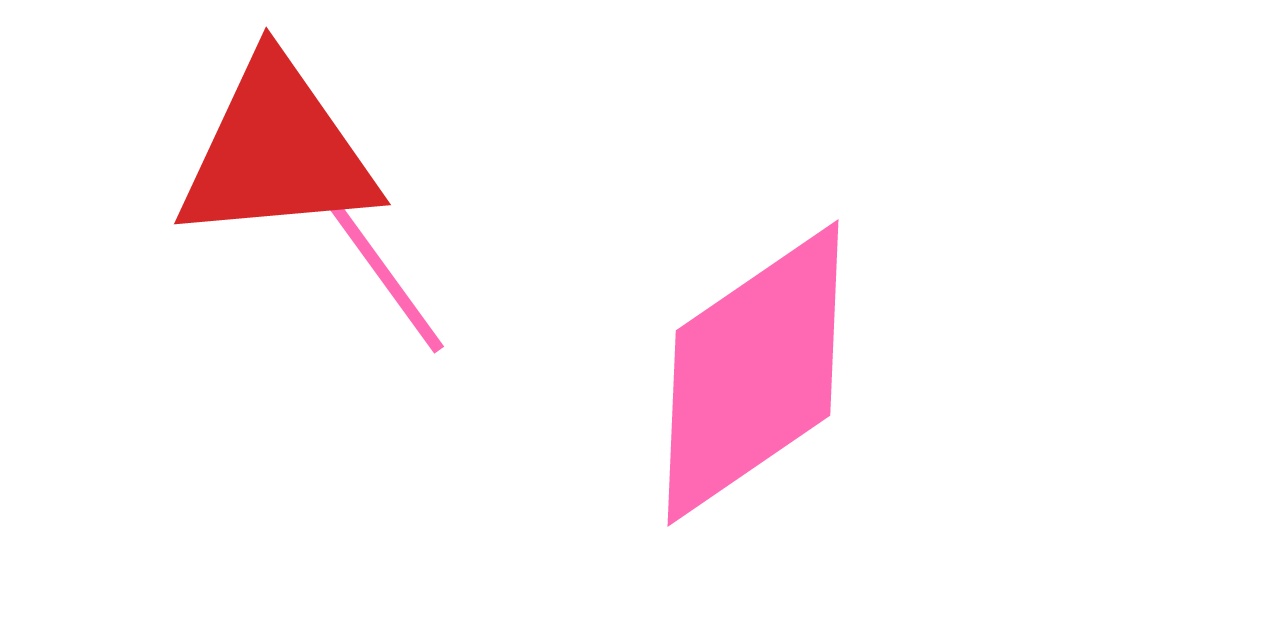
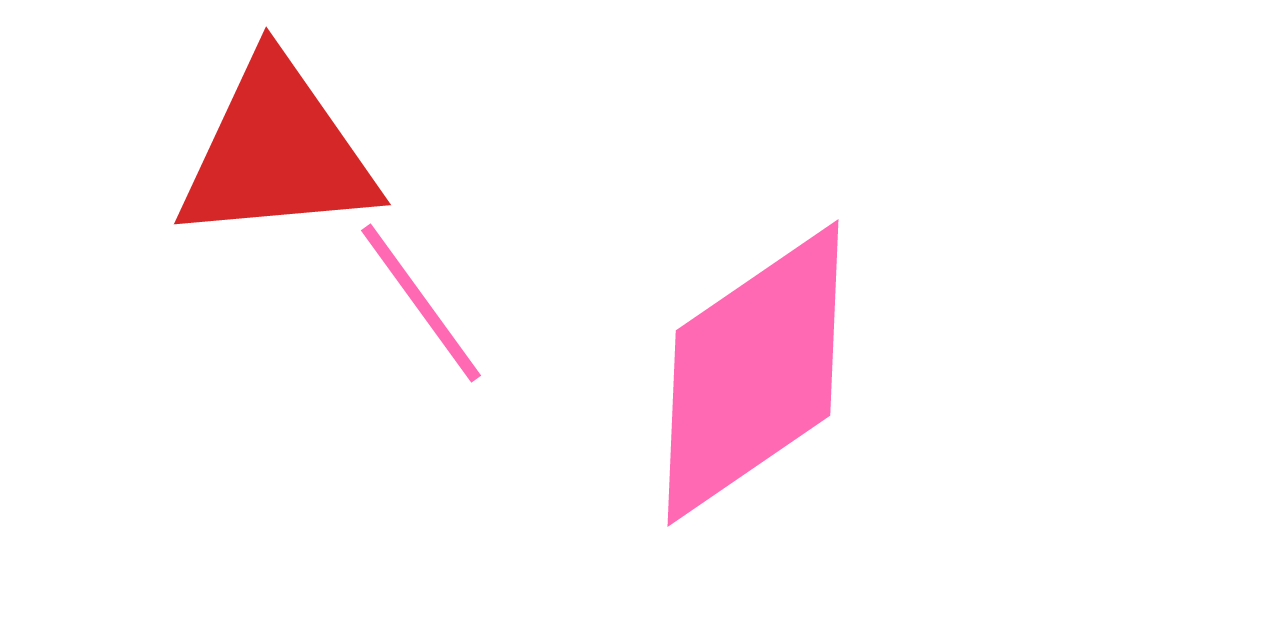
pink line: moved 37 px right, 29 px down
